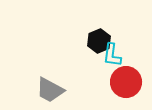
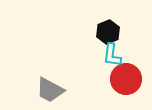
black hexagon: moved 9 px right, 9 px up
red circle: moved 3 px up
